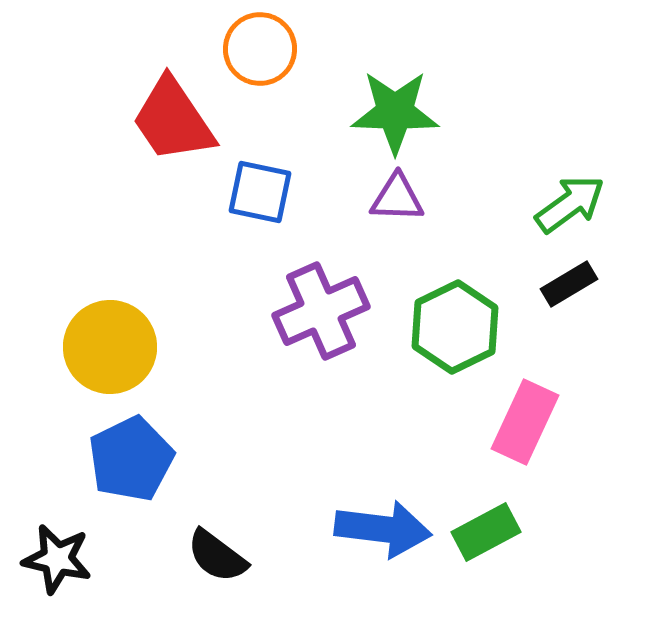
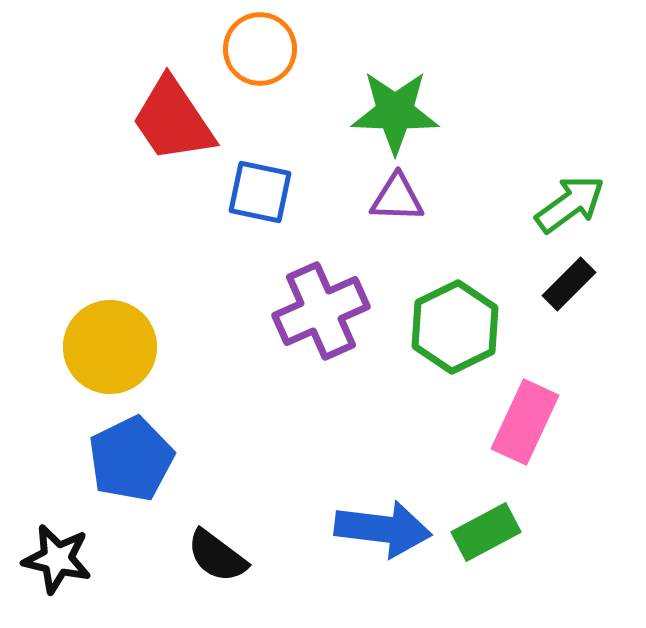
black rectangle: rotated 14 degrees counterclockwise
